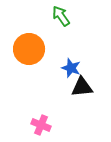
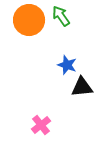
orange circle: moved 29 px up
blue star: moved 4 px left, 3 px up
pink cross: rotated 30 degrees clockwise
